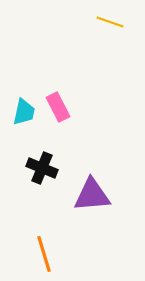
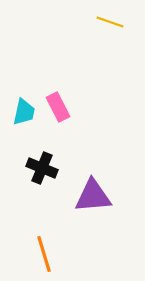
purple triangle: moved 1 px right, 1 px down
